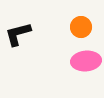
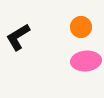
black L-shape: moved 3 px down; rotated 16 degrees counterclockwise
